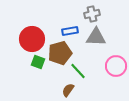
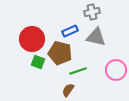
gray cross: moved 2 px up
blue rectangle: rotated 14 degrees counterclockwise
gray triangle: rotated 10 degrees clockwise
brown pentagon: rotated 30 degrees clockwise
pink circle: moved 4 px down
green line: rotated 66 degrees counterclockwise
